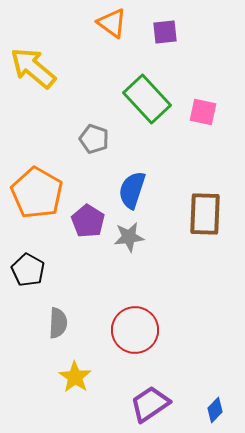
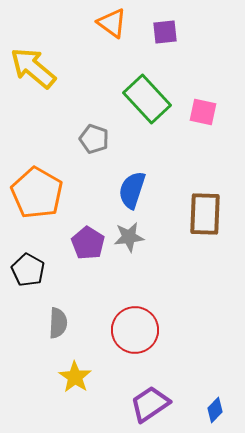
purple pentagon: moved 22 px down
